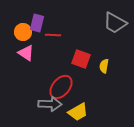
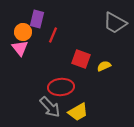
purple rectangle: moved 4 px up
red line: rotated 70 degrees counterclockwise
pink triangle: moved 6 px left, 5 px up; rotated 18 degrees clockwise
yellow semicircle: rotated 56 degrees clockwise
red ellipse: rotated 45 degrees clockwise
gray arrow: moved 3 px down; rotated 45 degrees clockwise
